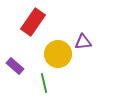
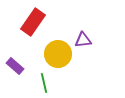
purple triangle: moved 2 px up
